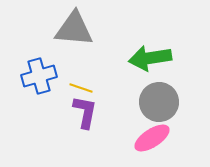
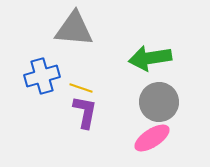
blue cross: moved 3 px right
